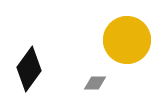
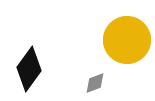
gray diamond: rotated 20 degrees counterclockwise
